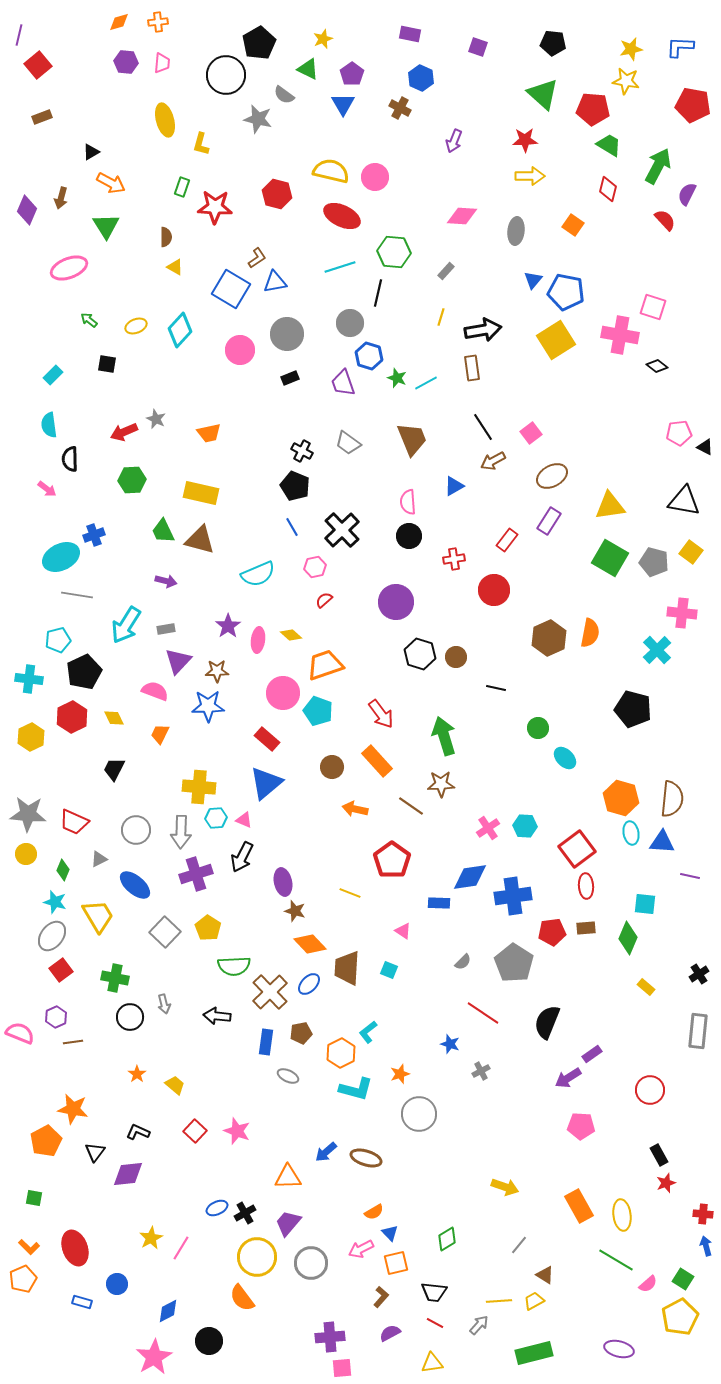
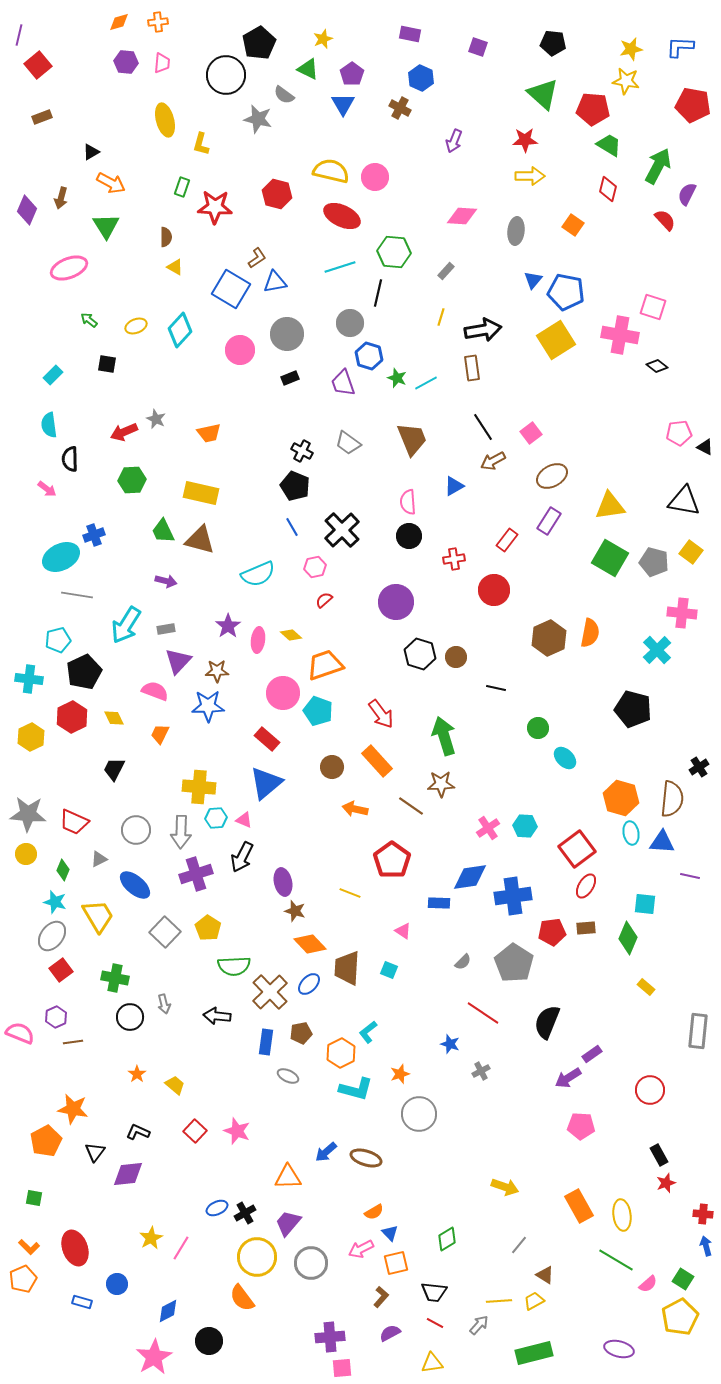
red ellipse at (586, 886): rotated 35 degrees clockwise
black cross at (699, 974): moved 207 px up
